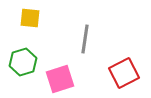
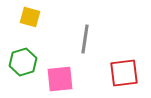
yellow square: moved 1 px up; rotated 10 degrees clockwise
red square: rotated 20 degrees clockwise
pink square: rotated 12 degrees clockwise
